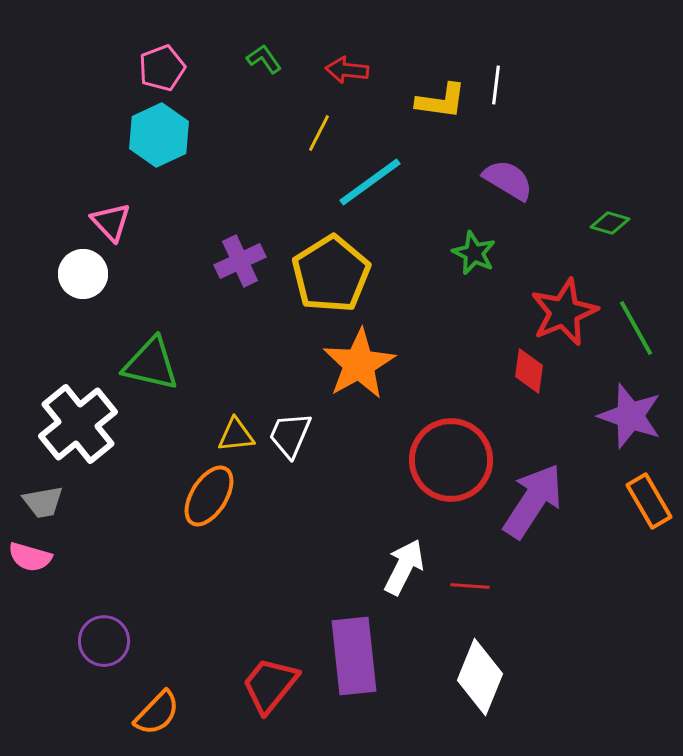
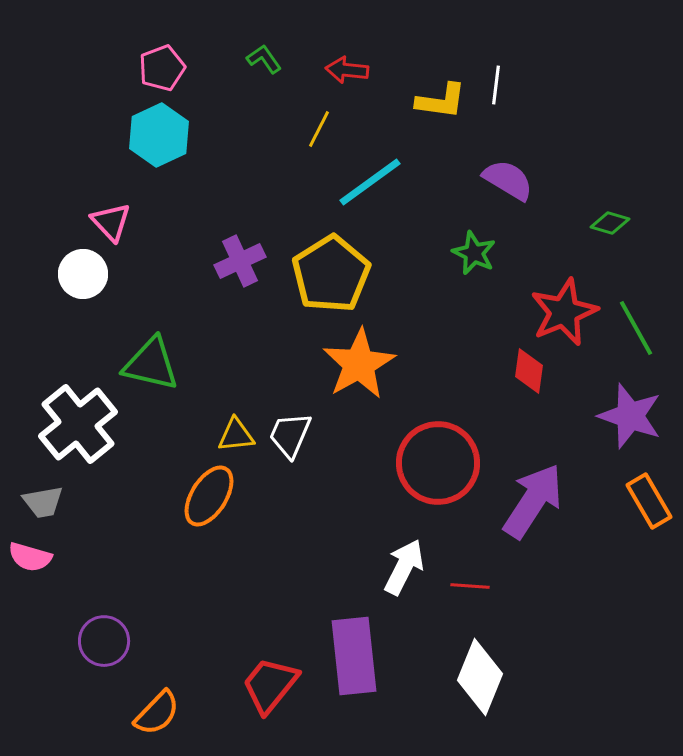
yellow line: moved 4 px up
red circle: moved 13 px left, 3 px down
